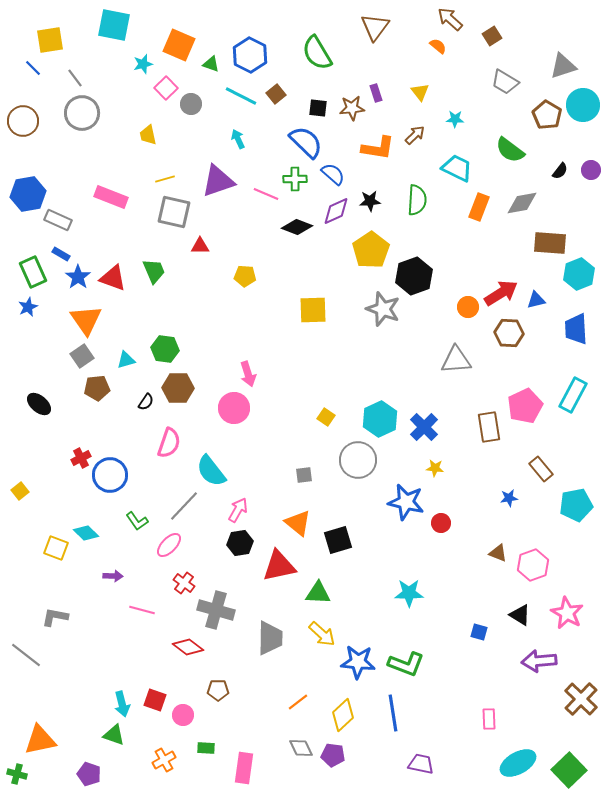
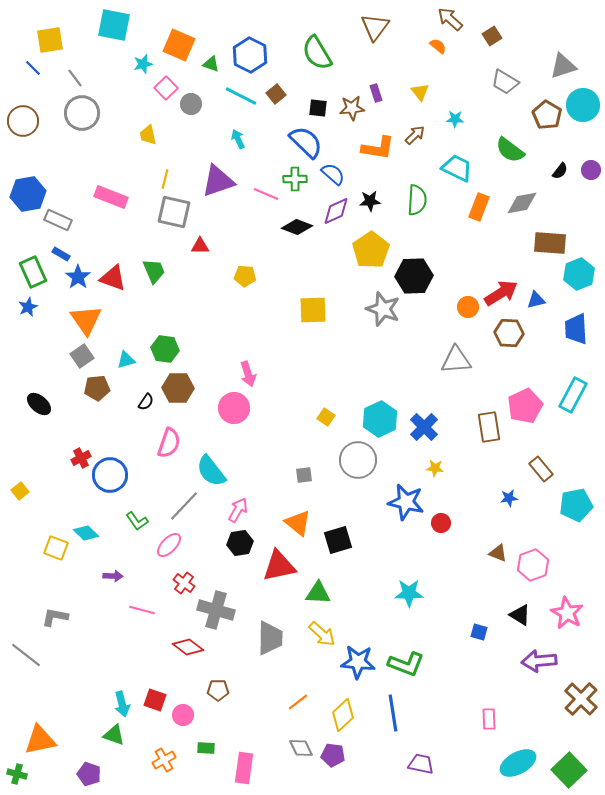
yellow line at (165, 179): rotated 60 degrees counterclockwise
black hexagon at (414, 276): rotated 18 degrees clockwise
